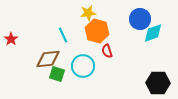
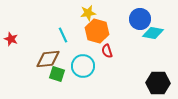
cyan diamond: rotated 30 degrees clockwise
red star: rotated 16 degrees counterclockwise
